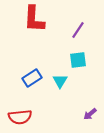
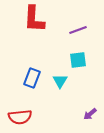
purple line: rotated 36 degrees clockwise
blue rectangle: rotated 36 degrees counterclockwise
